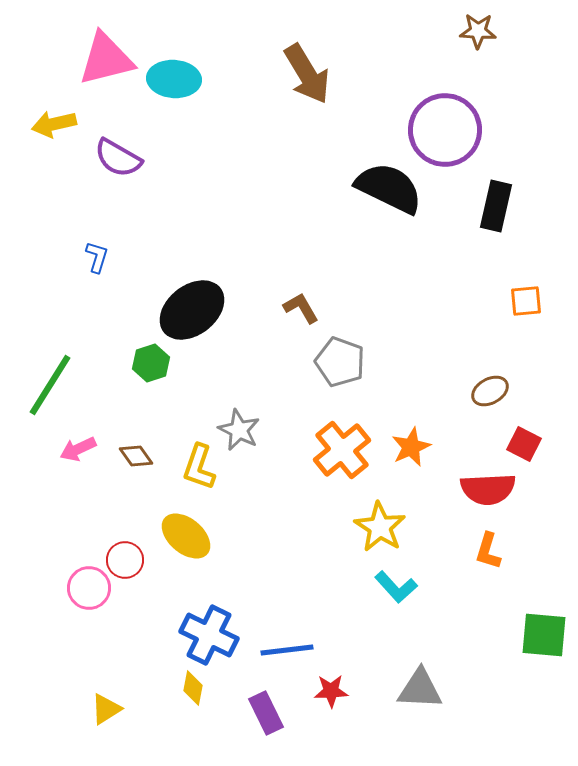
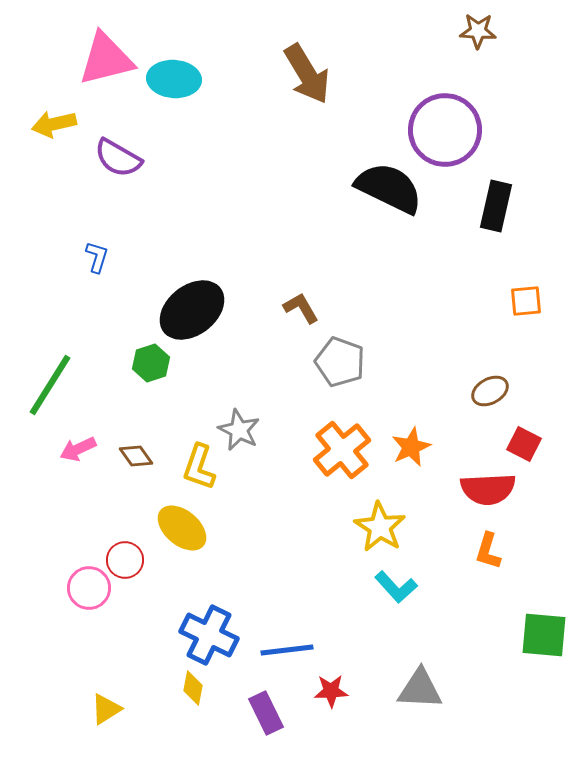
yellow ellipse: moved 4 px left, 8 px up
